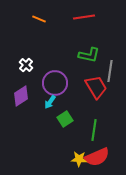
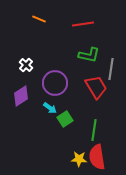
red line: moved 1 px left, 7 px down
gray line: moved 1 px right, 2 px up
cyan arrow: moved 6 px down; rotated 88 degrees counterclockwise
red semicircle: rotated 105 degrees clockwise
